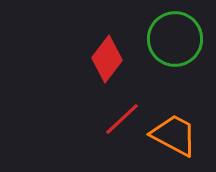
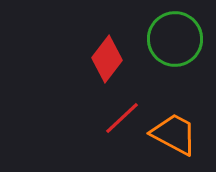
red line: moved 1 px up
orange trapezoid: moved 1 px up
